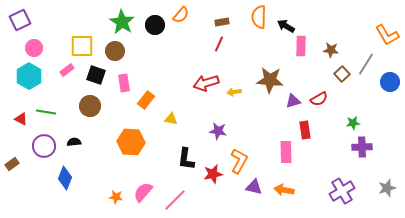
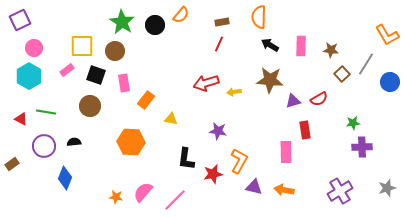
black arrow at (286, 26): moved 16 px left, 19 px down
purple cross at (342, 191): moved 2 px left
